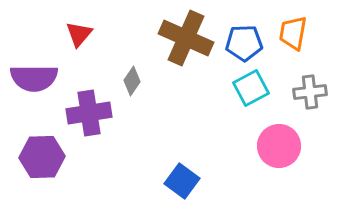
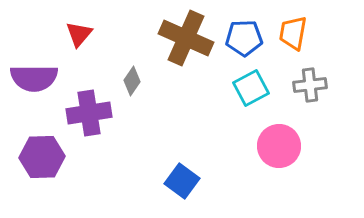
blue pentagon: moved 5 px up
gray cross: moved 7 px up
